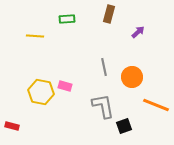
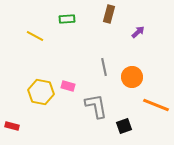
yellow line: rotated 24 degrees clockwise
pink rectangle: moved 3 px right
gray L-shape: moved 7 px left
